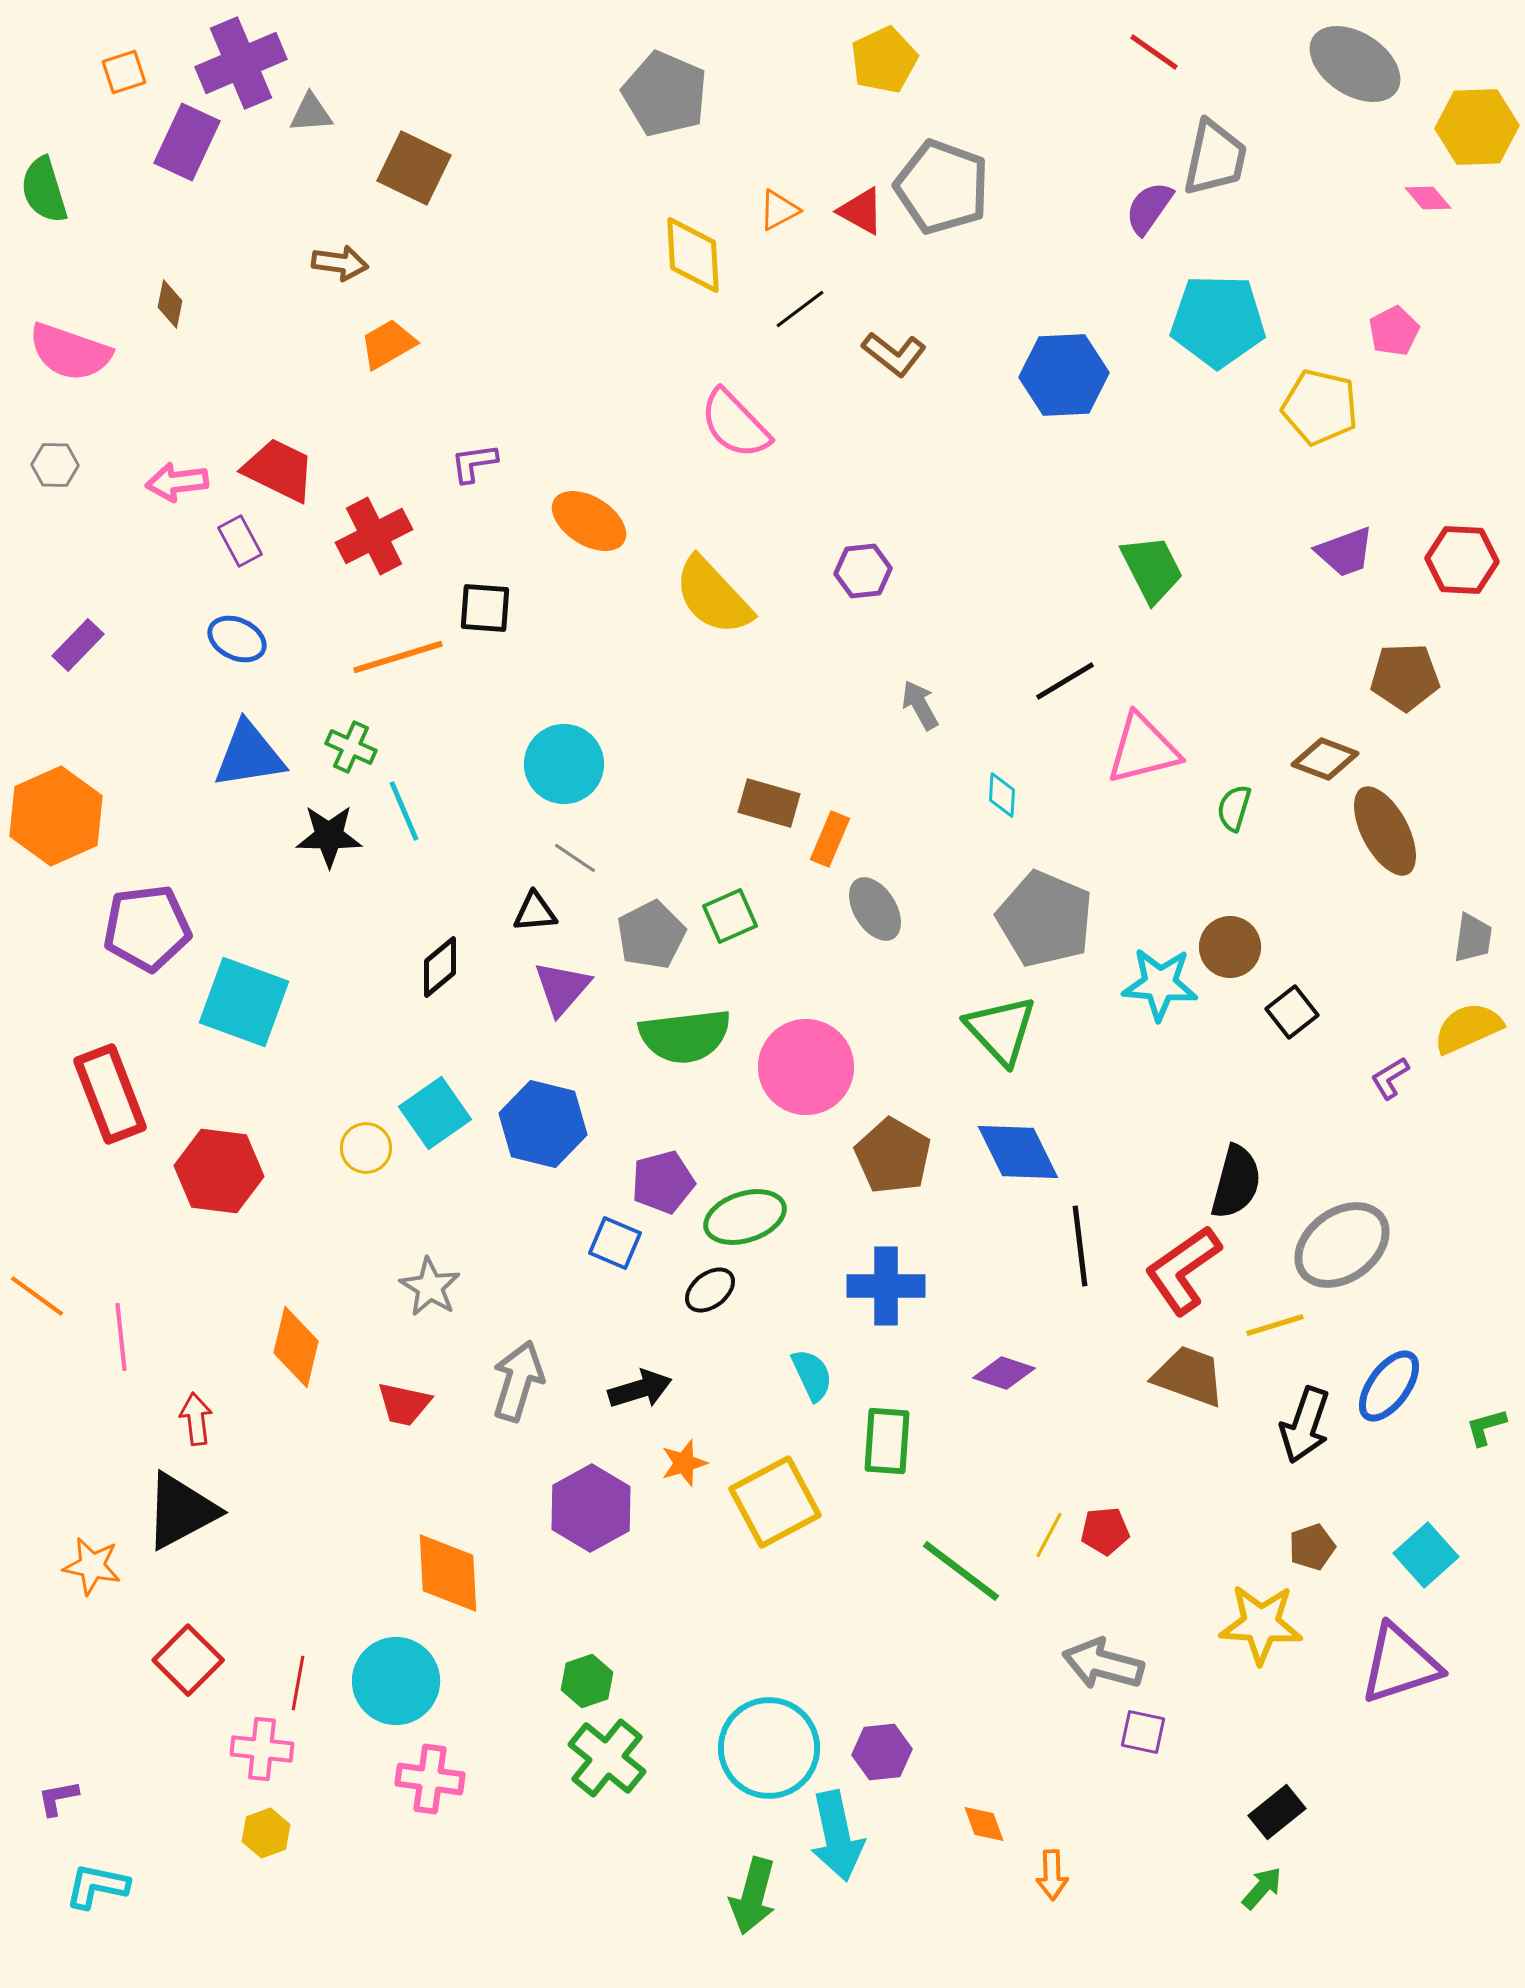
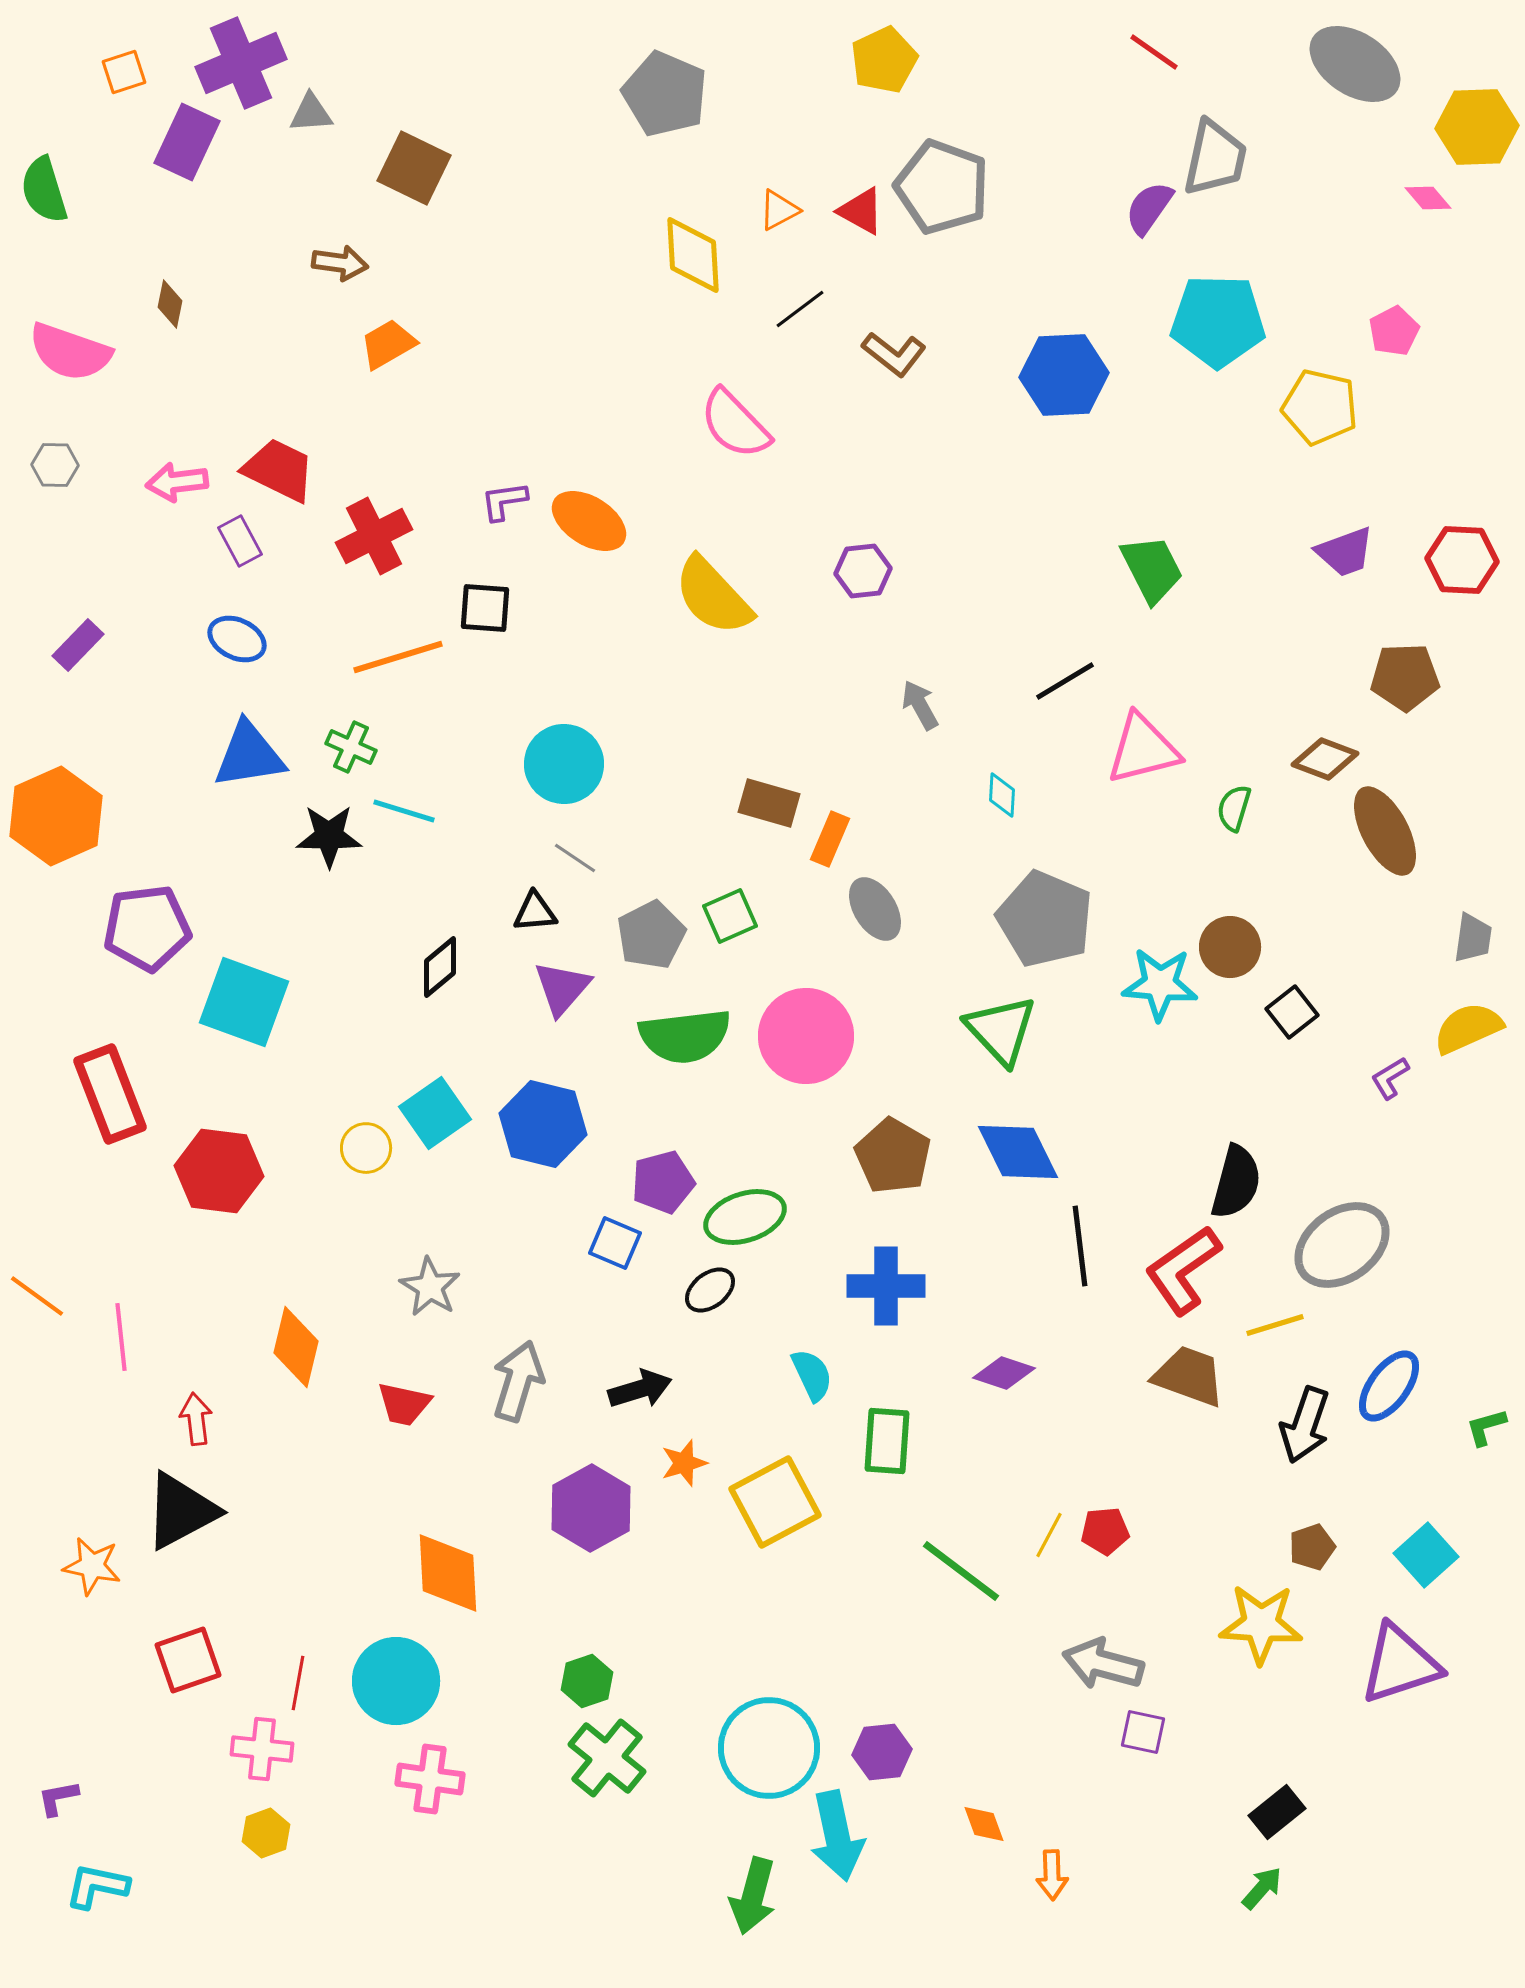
purple L-shape at (474, 463): moved 30 px right, 38 px down
cyan line at (404, 811): rotated 50 degrees counterclockwise
pink circle at (806, 1067): moved 31 px up
red square at (188, 1660): rotated 26 degrees clockwise
